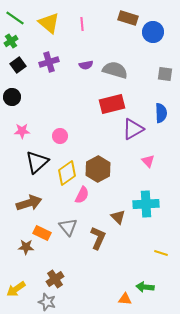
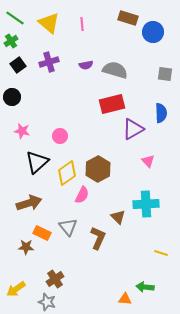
pink star: rotated 14 degrees clockwise
